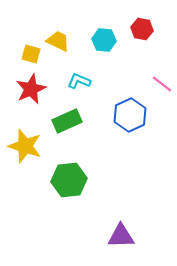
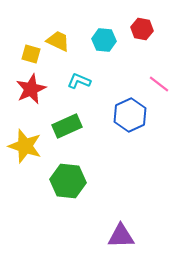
pink line: moved 3 px left
green rectangle: moved 5 px down
green hexagon: moved 1 px left, 1 px down; rotated 12 degrees clockwise
